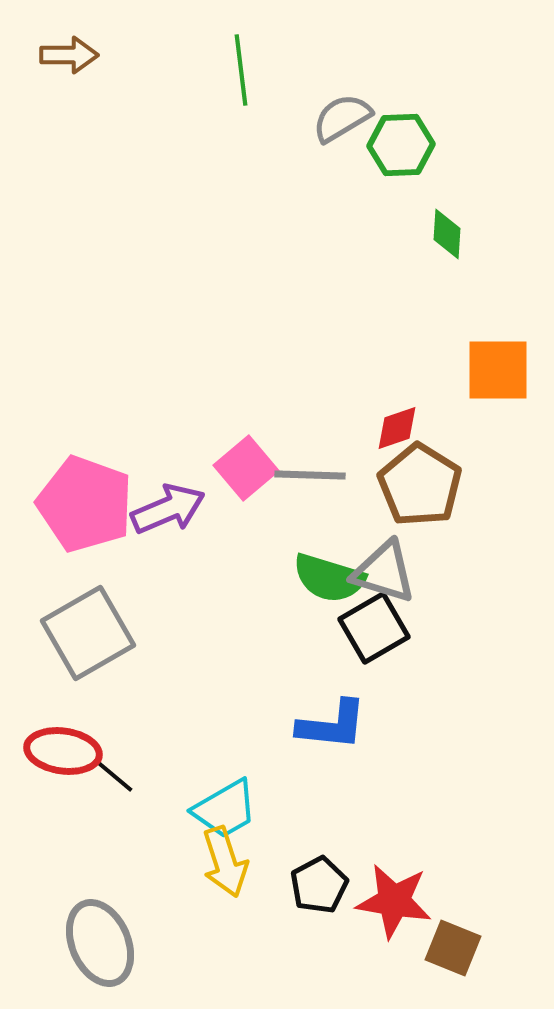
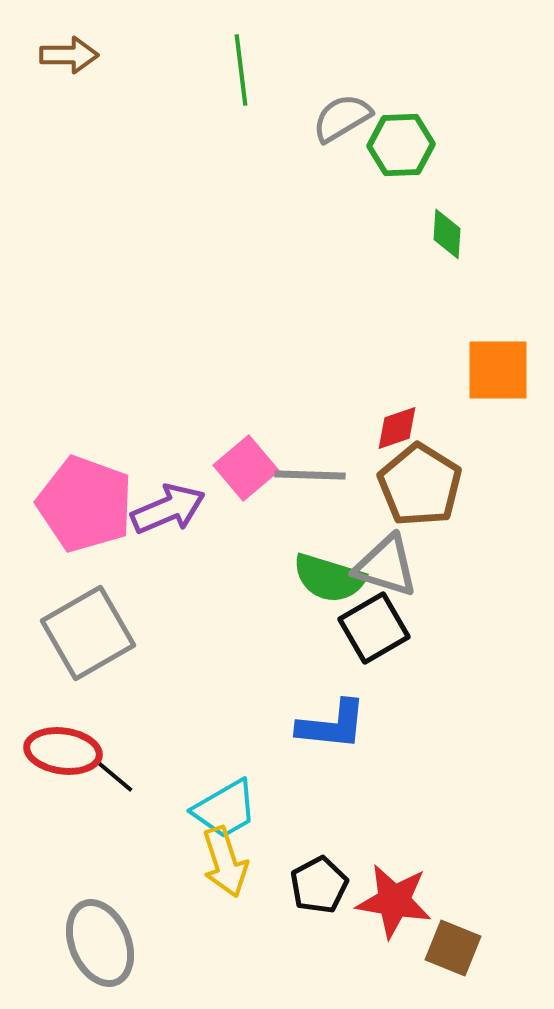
gray triangle: moved 2 px right, 6 px up
